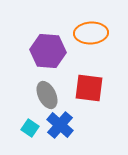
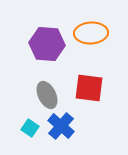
purple hexagon: moved 1 px left, 7 px up
blue cross: moved 1 px right, 1 px down
